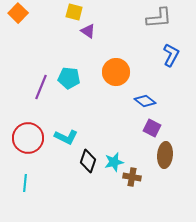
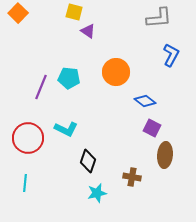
cyan L-shape: moved 8 px up
cyan star: moved 17 px left, 31 px down
